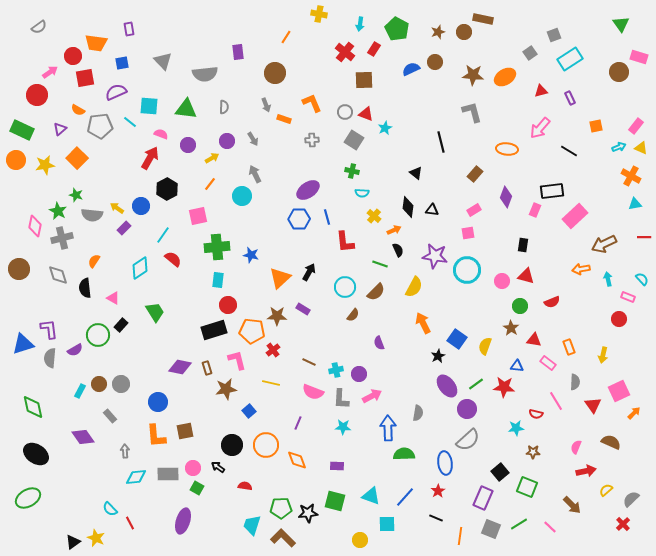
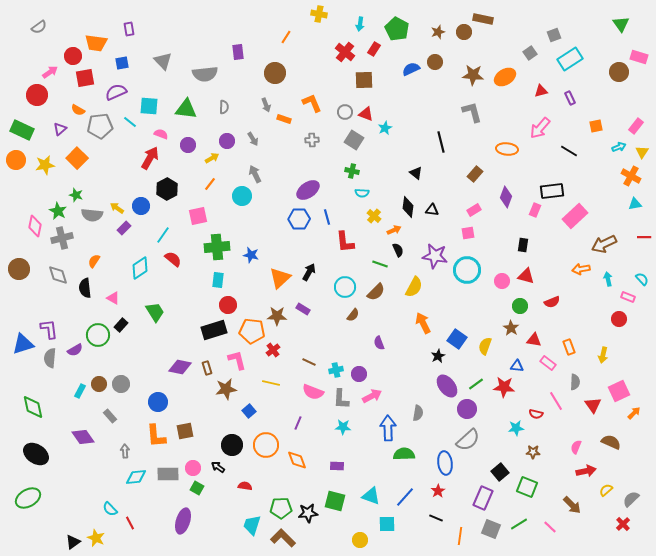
yellow triangle at (641, 148): moved 1 px right, 4 px down; rotated 40 degrees clockwise
